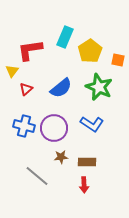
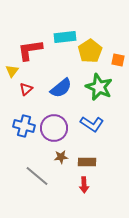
cyan rectangle: rotated 60 degrees clockwise
